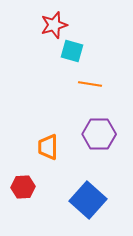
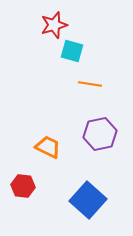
purple hexagon: moved 1 px right; rotated 12 degrees counterclockwise
orange trapezoid: rotated 116 degrees clockwise
red hexagon: moved 1 px up; rotated 10 degrees clockwise
